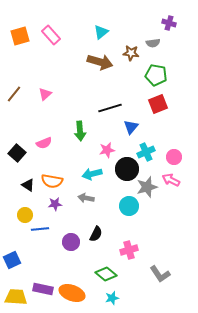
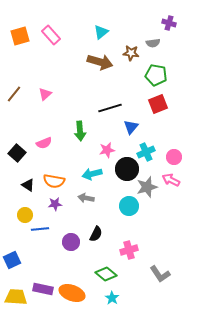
orange semicircle: moved 2 px right
cyan star: rotated 24 degrees counterclockwise
